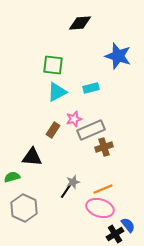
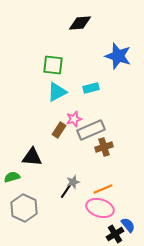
brown rectangle: moved 6 px right
